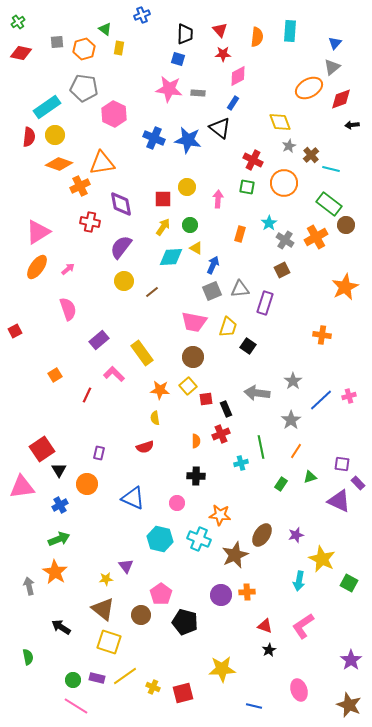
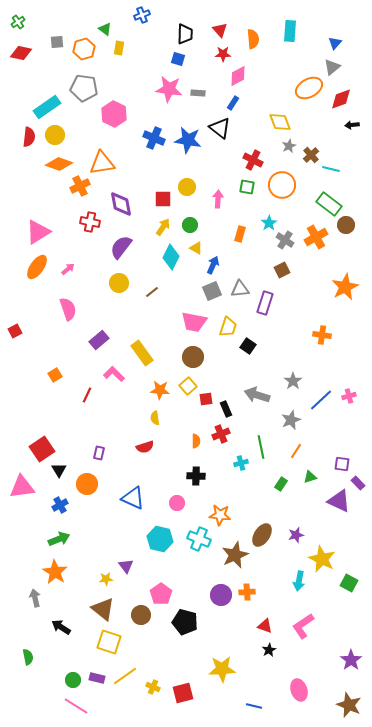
orange semicircle at (257, 37): moved 4 px left, 2 px down; rotated 12 degrees counterclockwise
orange circle at (284, 183): moved 2 px left, 2 px down
cyan diamond at (171, 257): rotated 60 degrees counterclockwise
yellow circle at (124, 281): moved 5 px left, 2 px down
gray arrow at (257, 393): moved 2 px down; rotated 10 degrees clockwise
gray star at (291, 420): rotated 12 degrees clockwise
gray arrow at (29, 586): moved 6 px right, 12 px down
